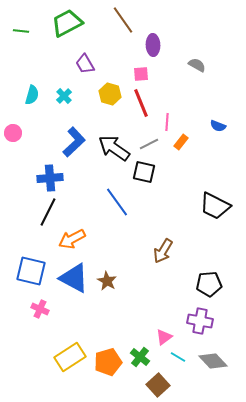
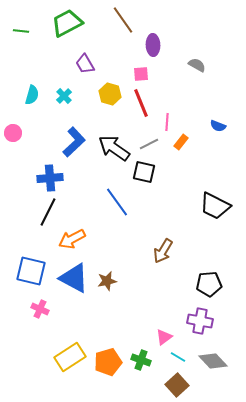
brown star: rotated 30 degrees clockwise
green cross: moved 1 px right, 3 px down; rotated 18 degrees counterclockwise
brown square: moved 19 px right
